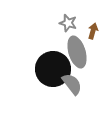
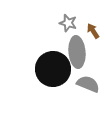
brown arrow: rotated 49 degrees counterclockwise
gray ellipse: rotated 12 degrees clockwise
gray semicircle: moved 16 px right; rotated 30 degrees counterclockwise
